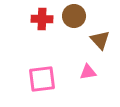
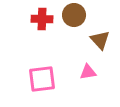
brown circle: moved 1 px up
